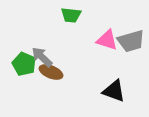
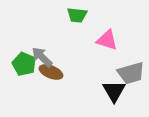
green trapezoid: moved 6 px right
gray trapezoid: moved 32 px down
black triangle: rotated 40 degrees clockwise
